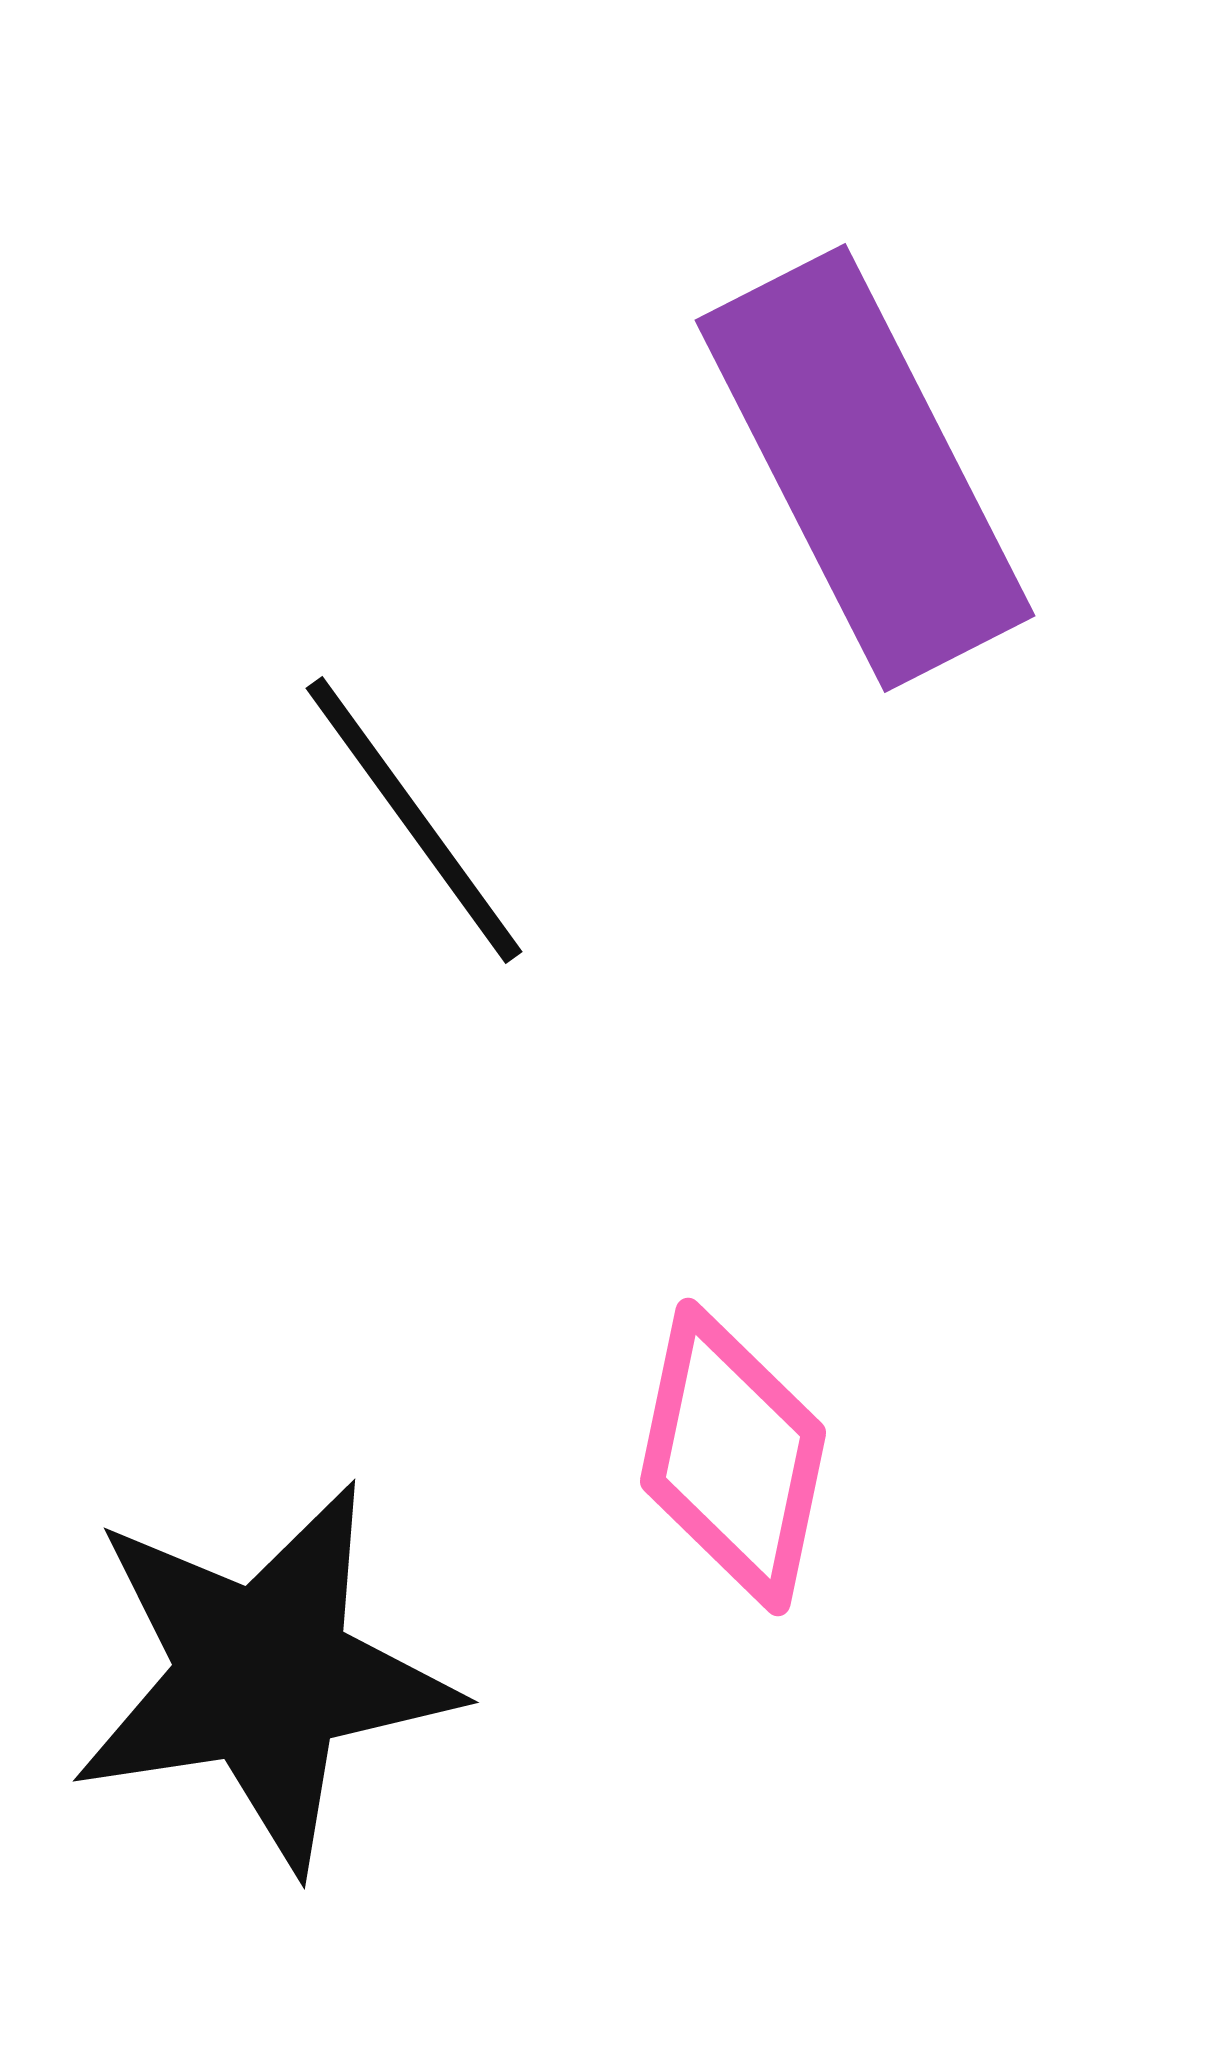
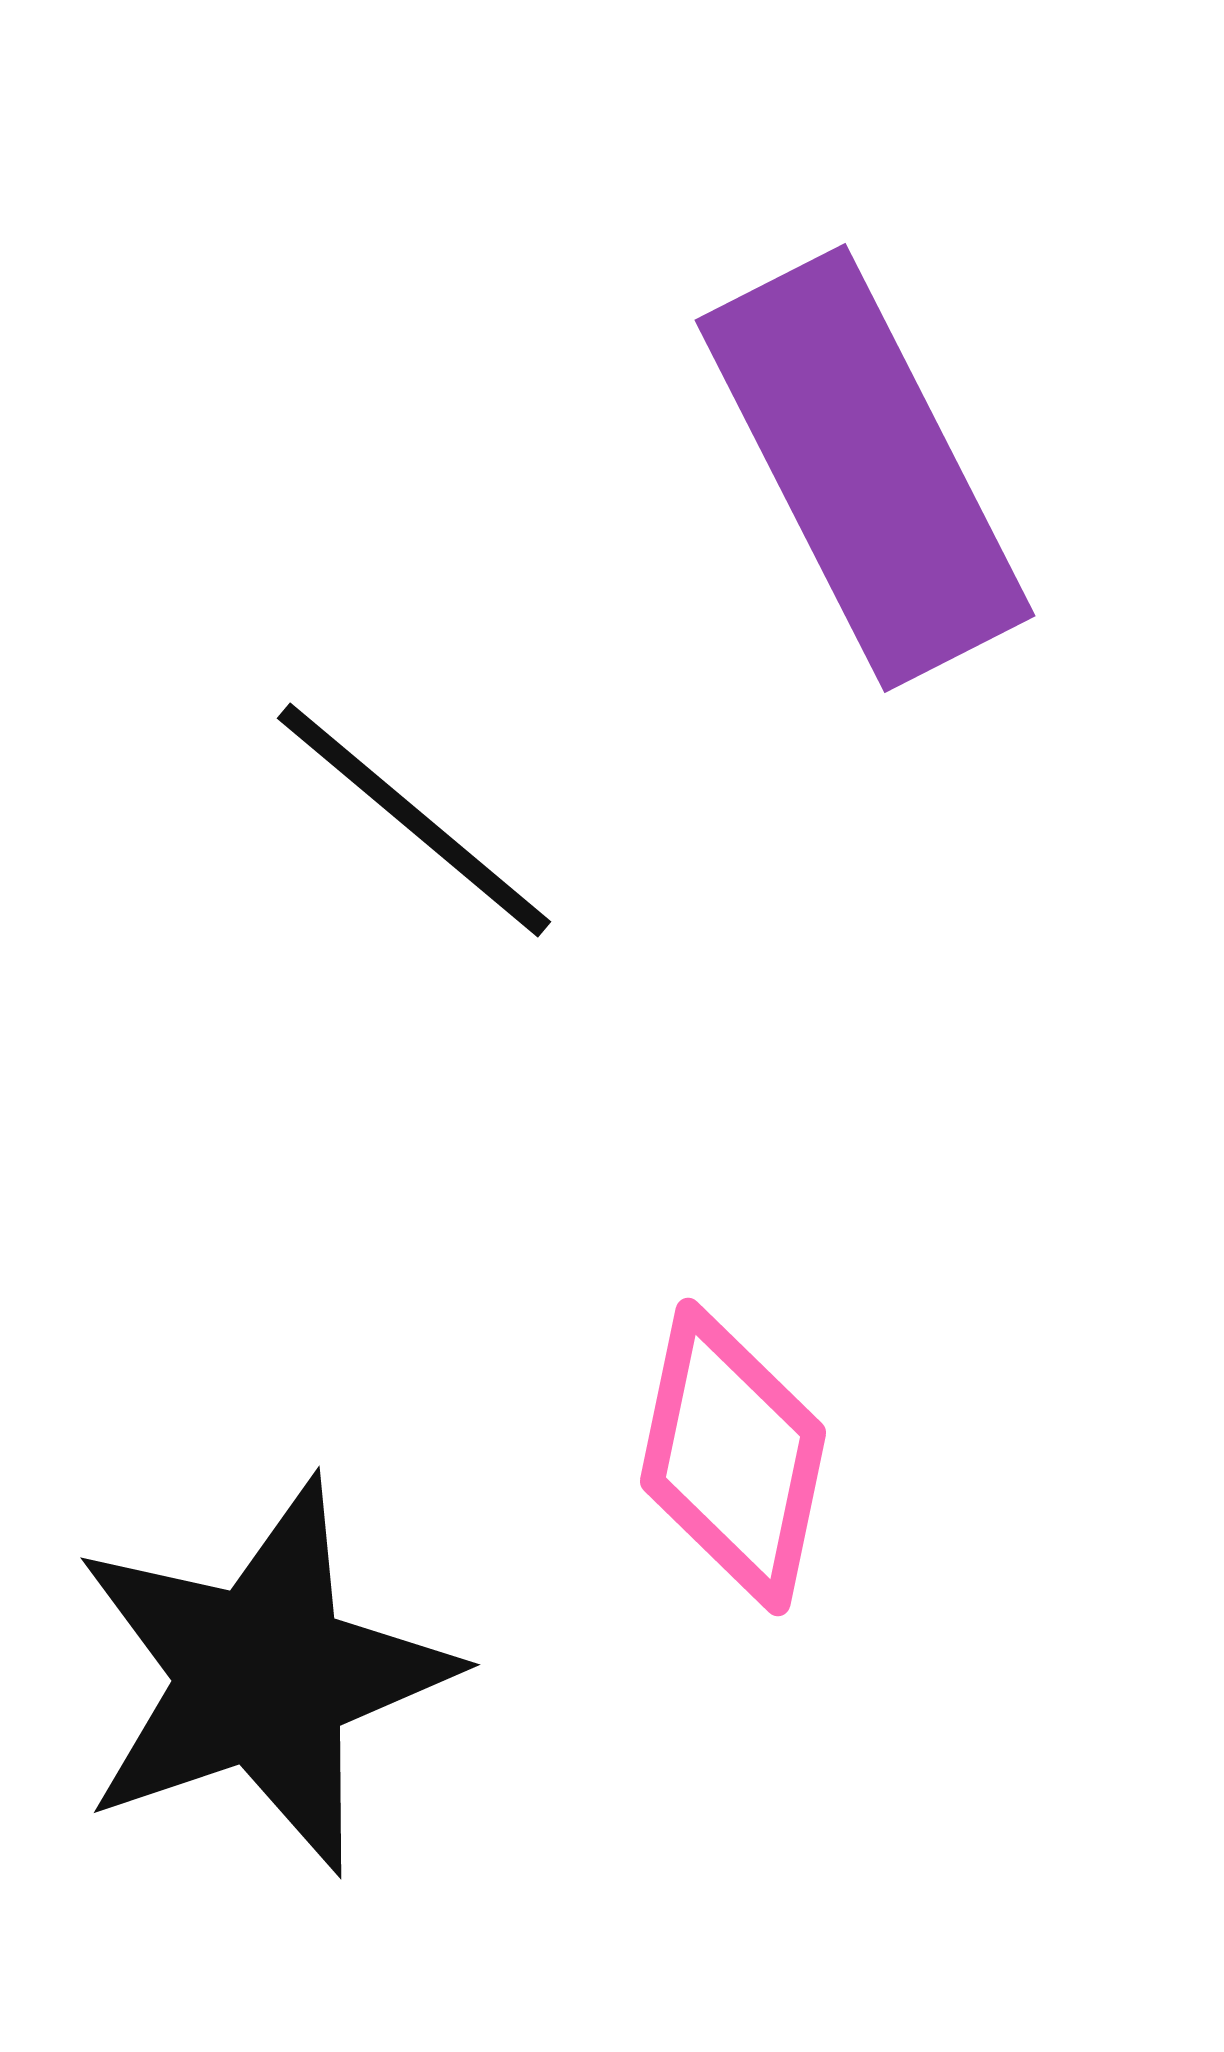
black line: rotated 14 degrees counterclockwise
black star: rotated 10 degrees counterclockwise
